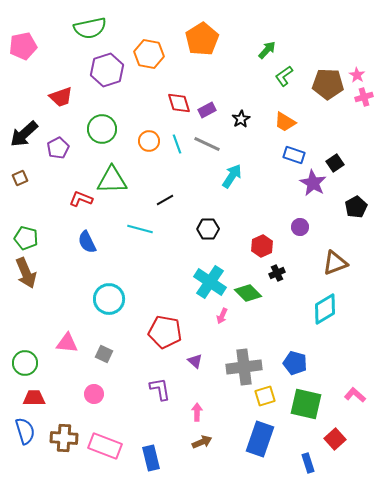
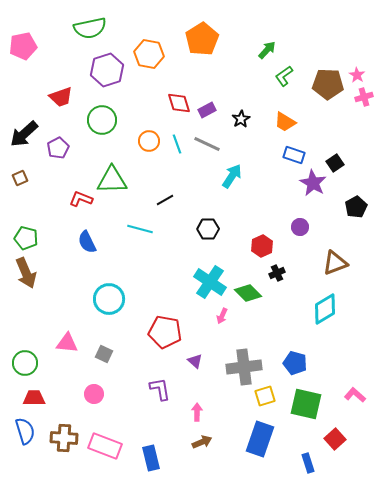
green circle at (102, 129): moved 9 px up
